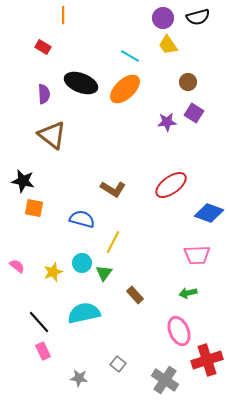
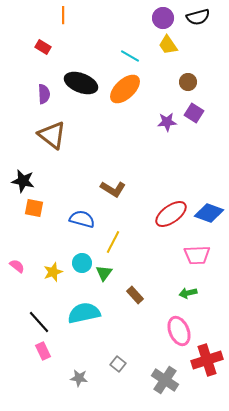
red ellipse: moved 29 px down
